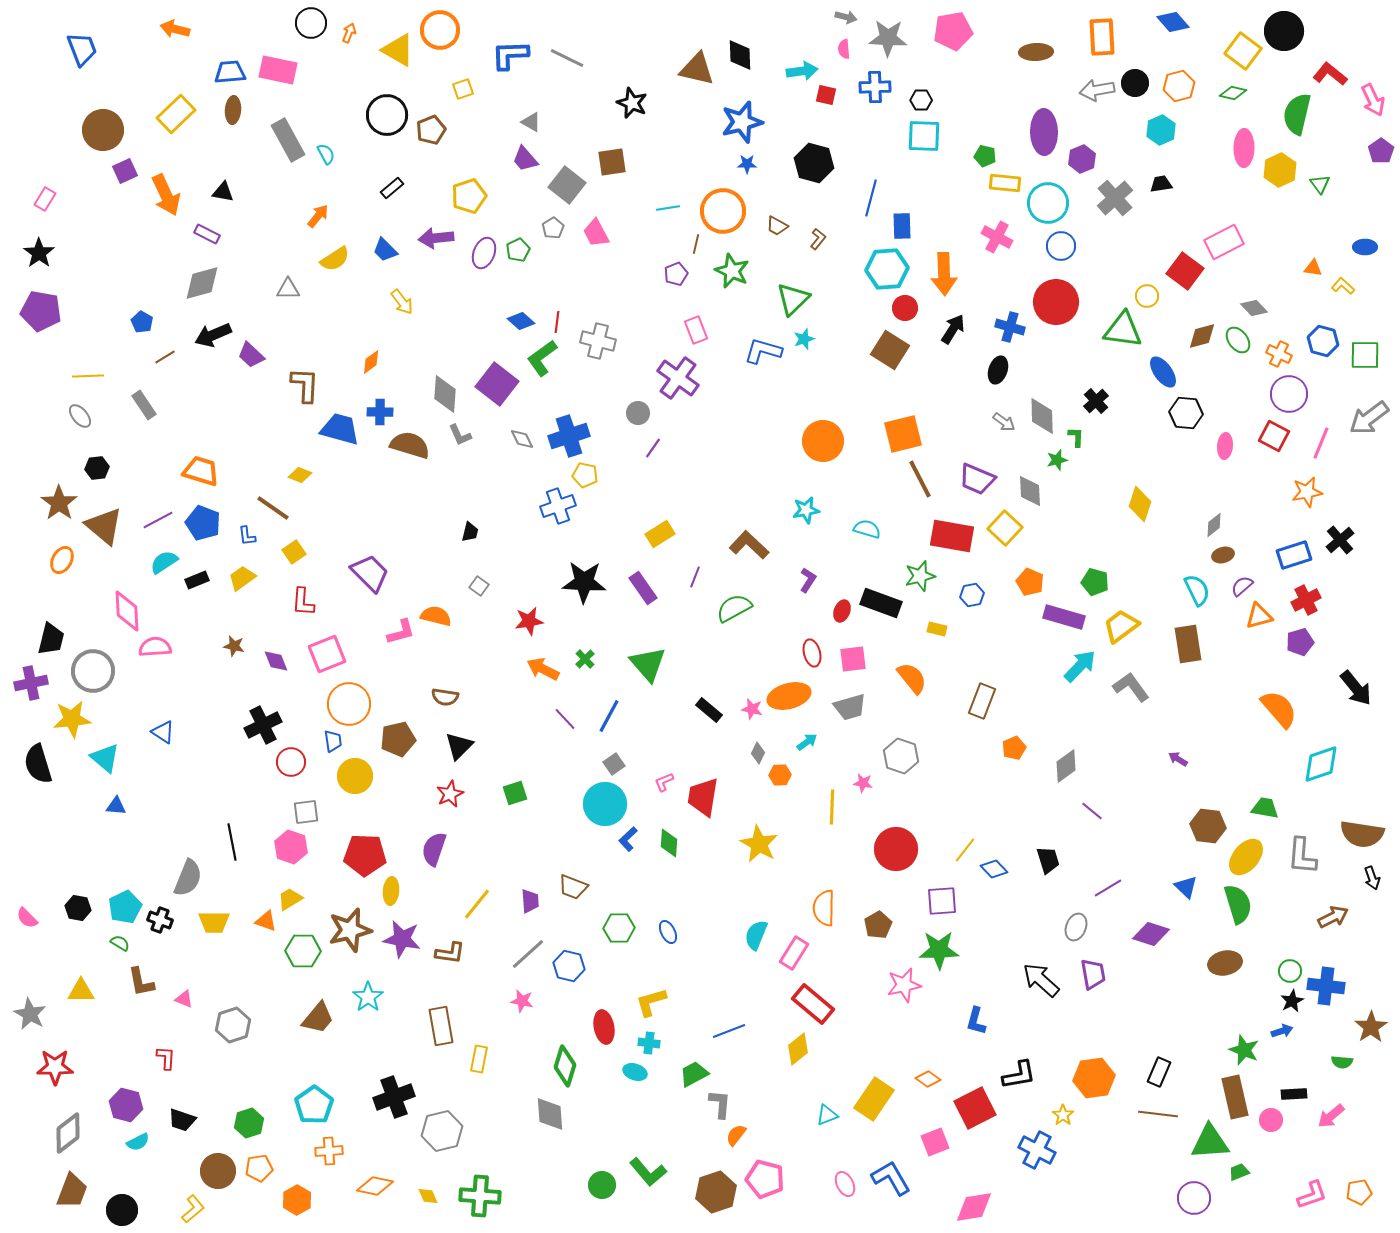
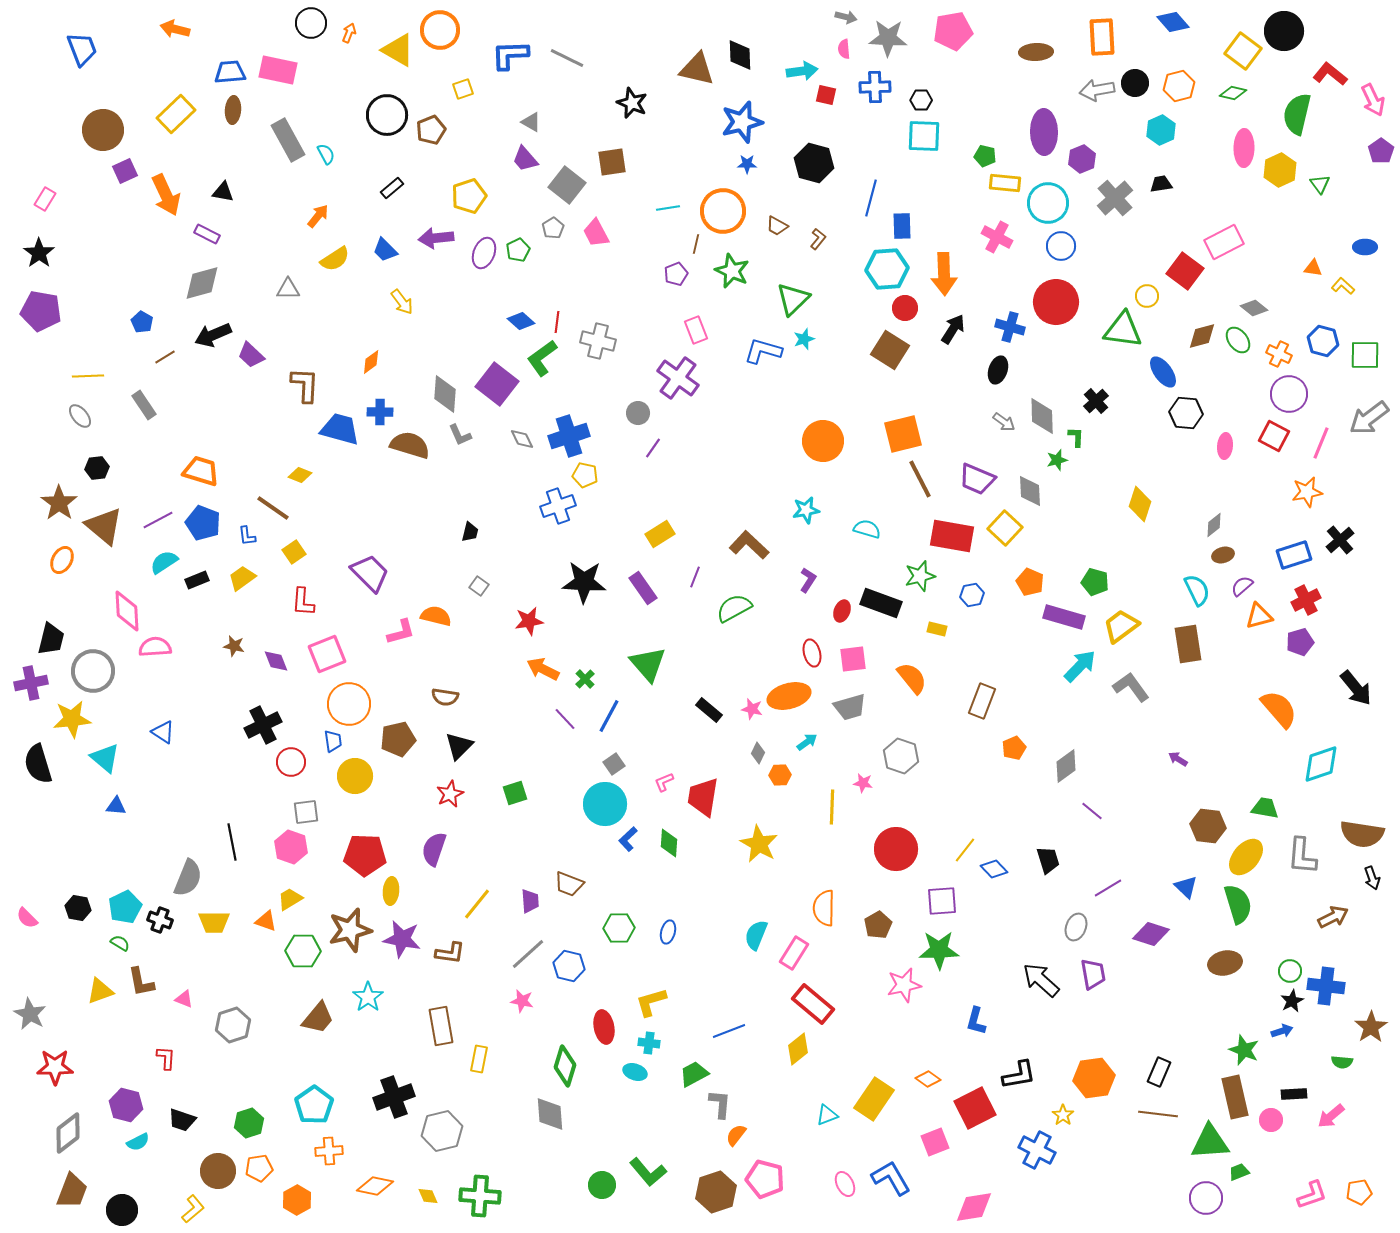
gray diamond at (1254, 308): rotated 8 degrees counterclockwise
green cross at (585, 659): moved 20 px down
brown trapezoid at (573, 887): moved 4 px left, 3 px up
blue ellipse at (668, 932): rotated 40 degrees clockwise
yellow triangle at (81, 991): moved 19 px right; rotated 20 degrees counterclockwise
purple circle at (1194, 1198): moved 12 px right
